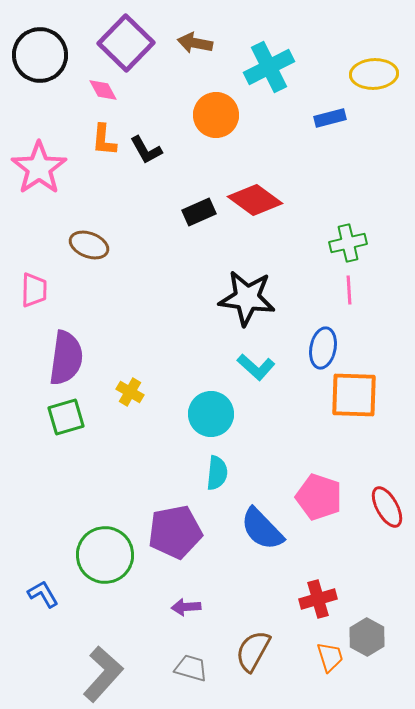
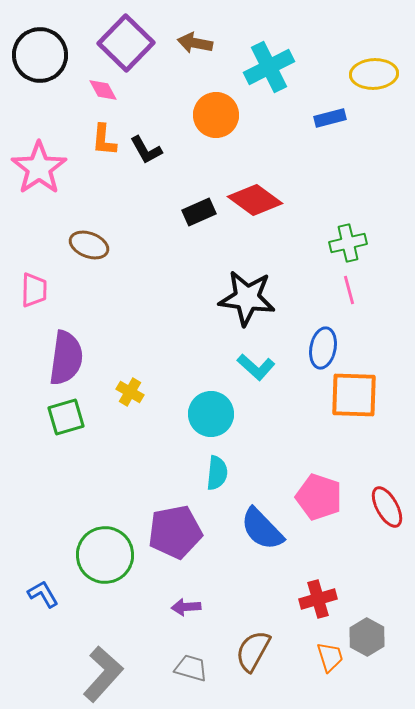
pink line: rotated 12 degrees counterclockwise
